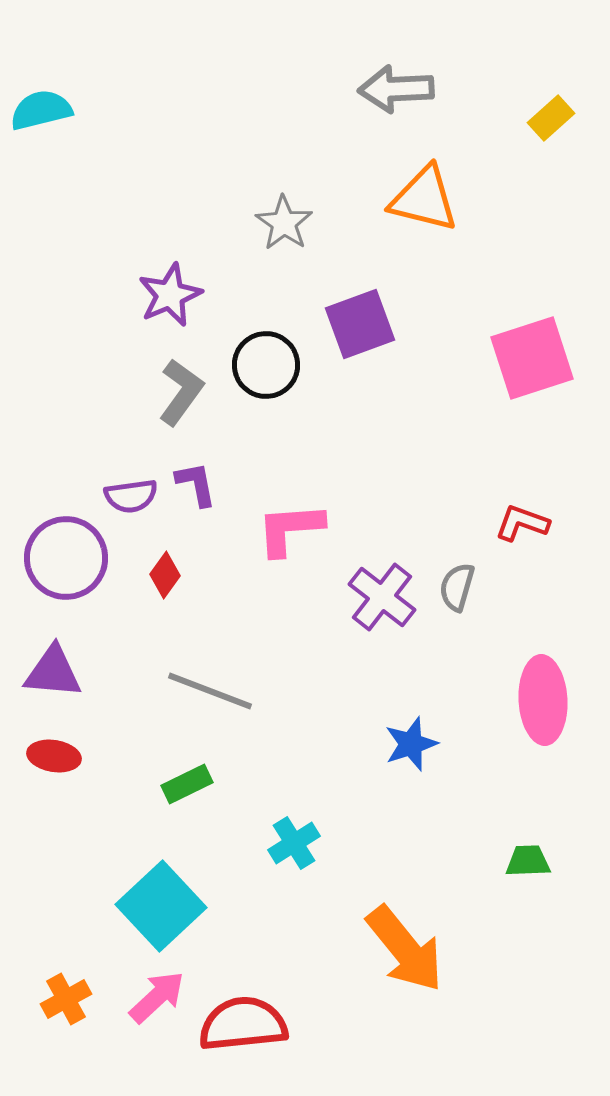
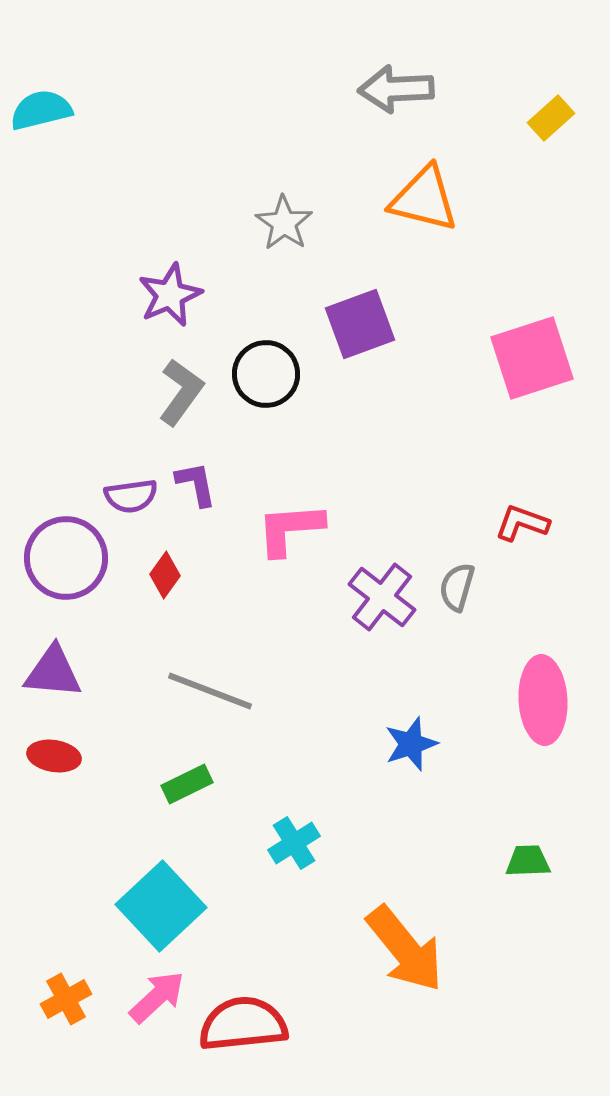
black circle: moved 9 px down
